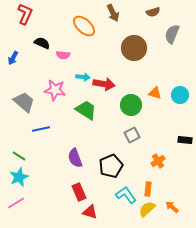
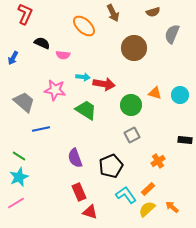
orange rectangle: rotated 40 degrees clockwise
